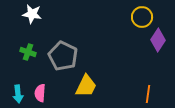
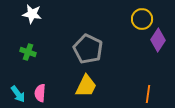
yellow circle: moved 2 px down
gray pentagon: moved 25 px right, 7 px up
cyan arrow: rotated 30 degrees counterclockwise
